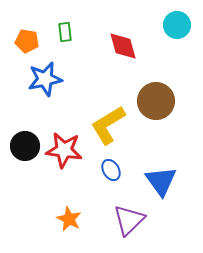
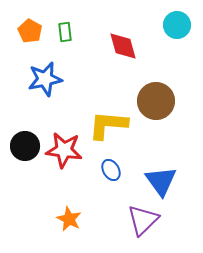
orange pentagon: moved 3 px right, 10 px up; rotated 20 degrees clockwise
yellow L-shape: rotated 36 degrees clockwise
purple triangle: moved 14 px right
